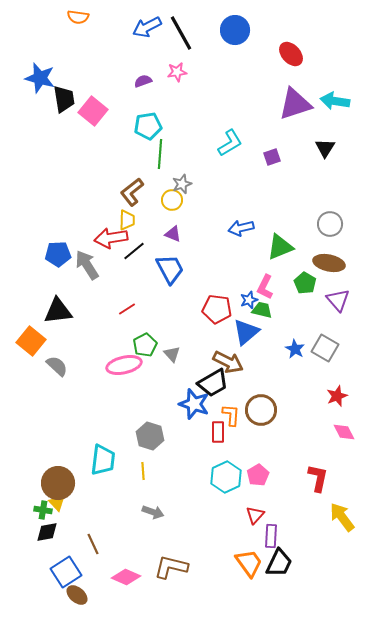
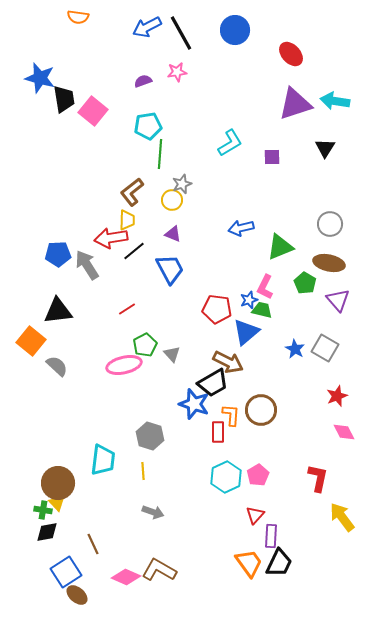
purple square at (272, 157): rotated 18 degrees clockwise
brown L-shape at (171, 567): moved 12 px left, 3 px down; rotated 16 degrees clockwise
